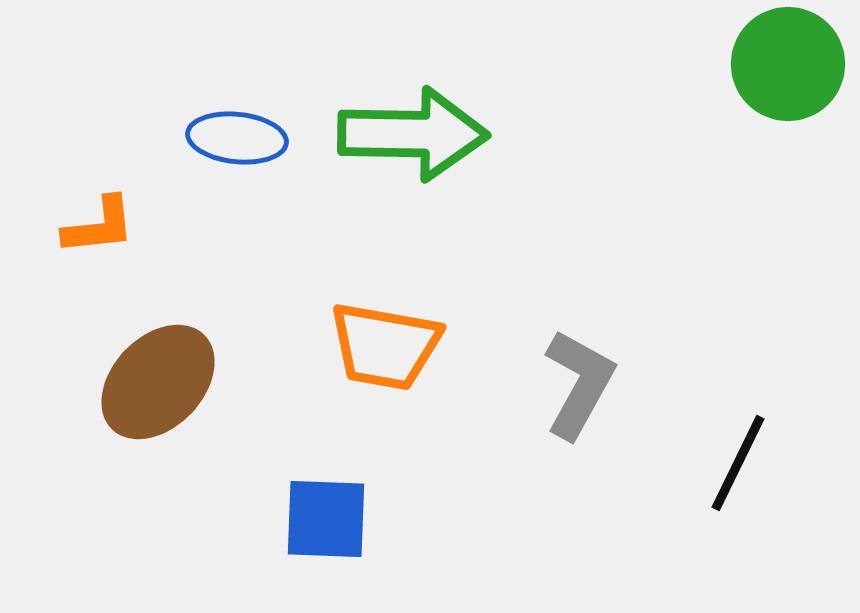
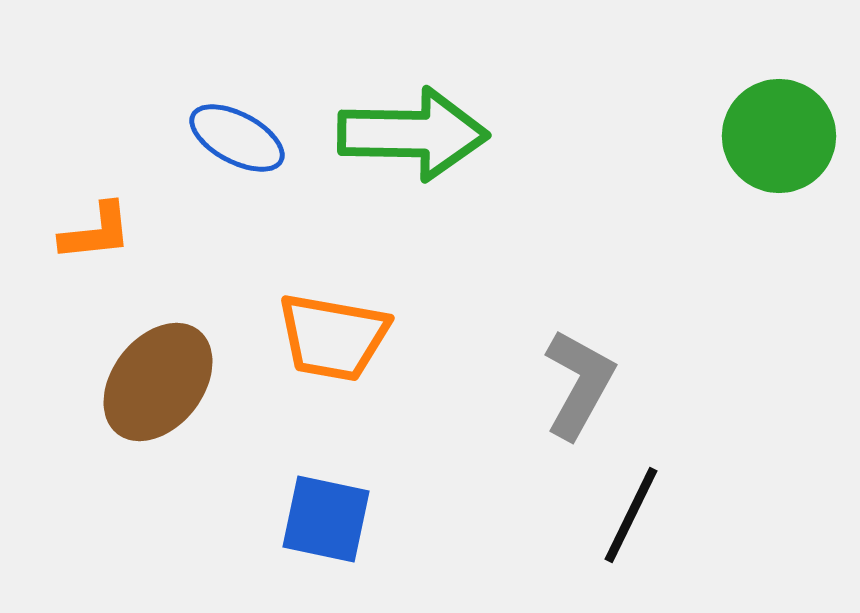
green circle: moved 9 px left, 72 px down
blue ellipse: rotated 22 degrees clockwise
orange L-shape: moved 3 px left, 6 px down
orange trapezoid: moved 52 px left, 9 px up
brown ellipse: rotated 6 degrees counterclockwise
black line: moved 107 px left, 52 px down
blue square: rotated 10 degrees clockwise
